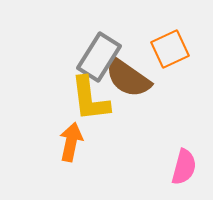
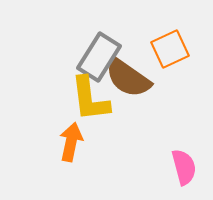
pink semicircle: rotated 30 degrees counterclockwise
